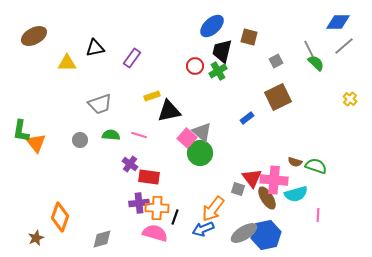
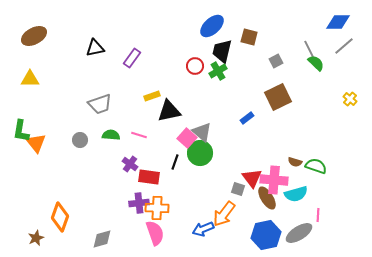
yellow triangle at (67, 63): moved 37 px left, 16 px down
orange arrow at (213, 209): moved 11 px right, 5 px down
black line at (175, 217): moved 55 px up
pink semicircle at (155, 233): rotated 55 degrees clockwise
gray ellipse at (244, 233): moved 55 px right
